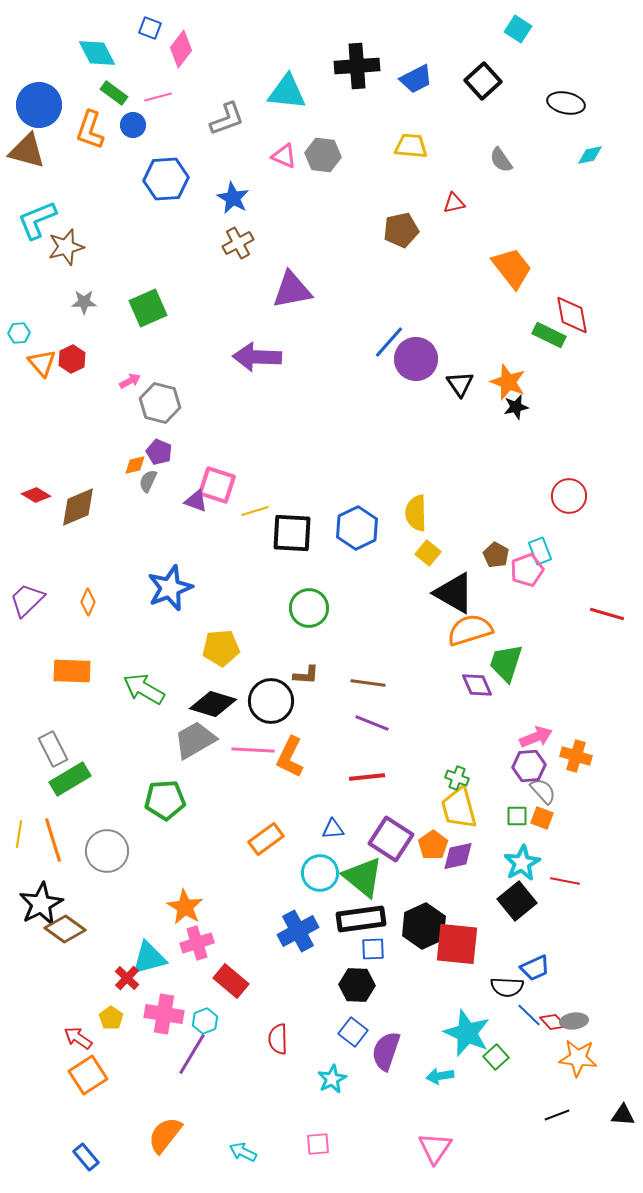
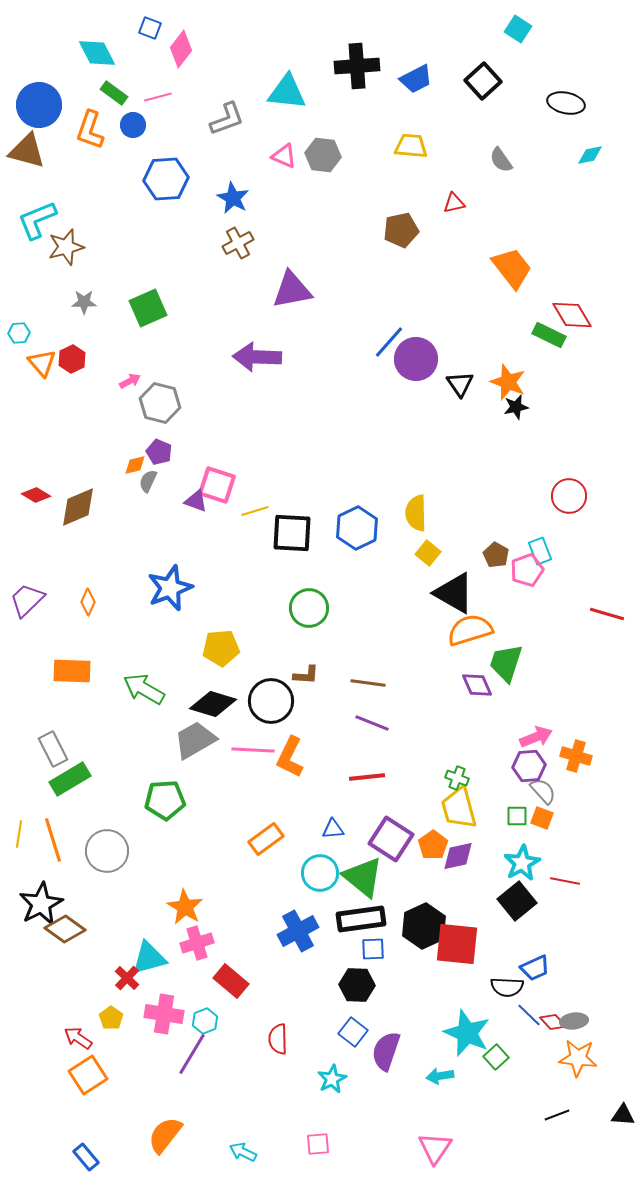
red diamond at (572, 315): rotated 21 degrees counterclockwise
